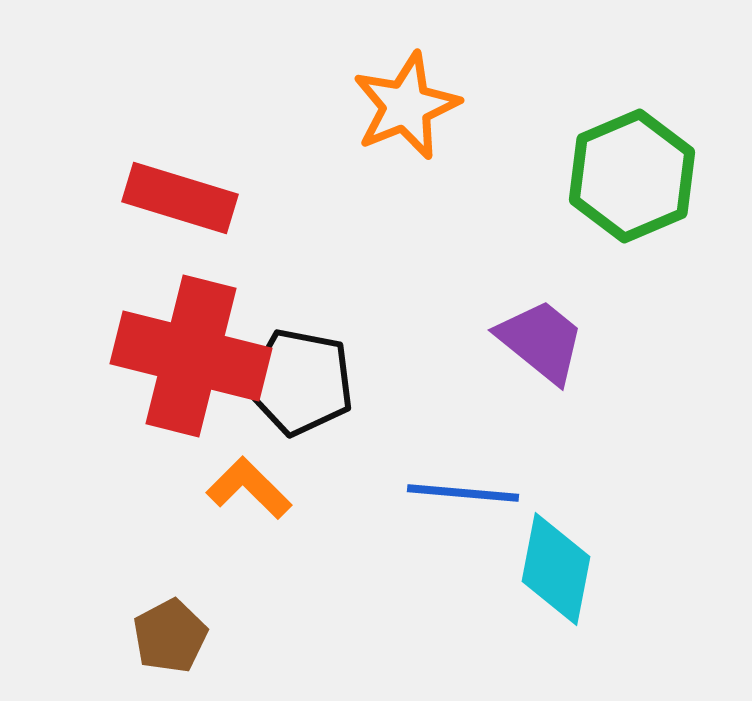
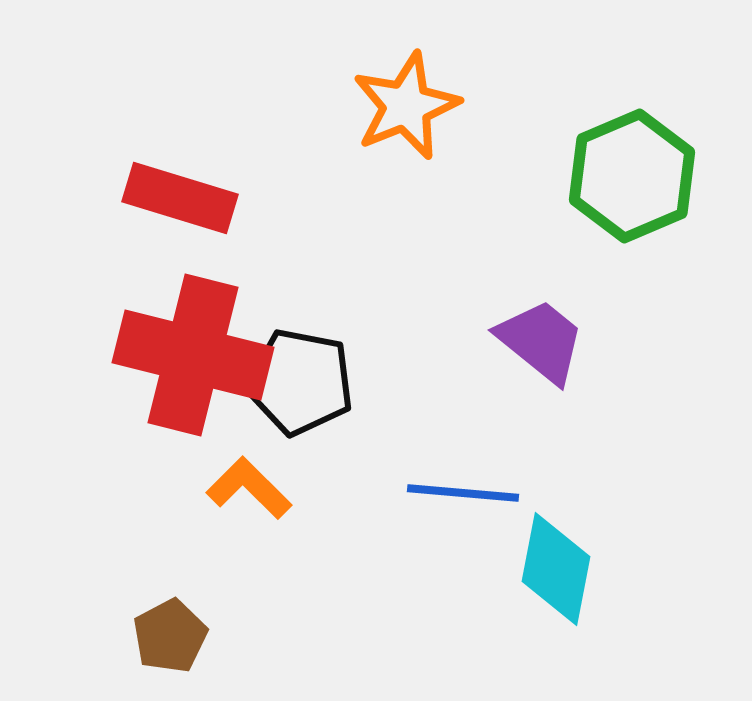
red cross: moved 2 px right, 1 px up
